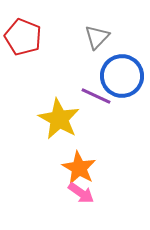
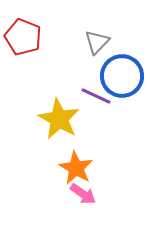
gray triangle: moved 5 px down
orange star: moved 3 px left
pink arrow: moved 2 px right, 1 px down
